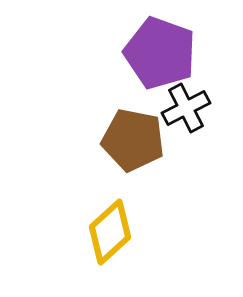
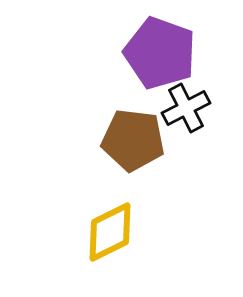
brown pentagon: rotated 4 degrees counterclockwise
yellow diamond: rotated 16 degrees clockwise
